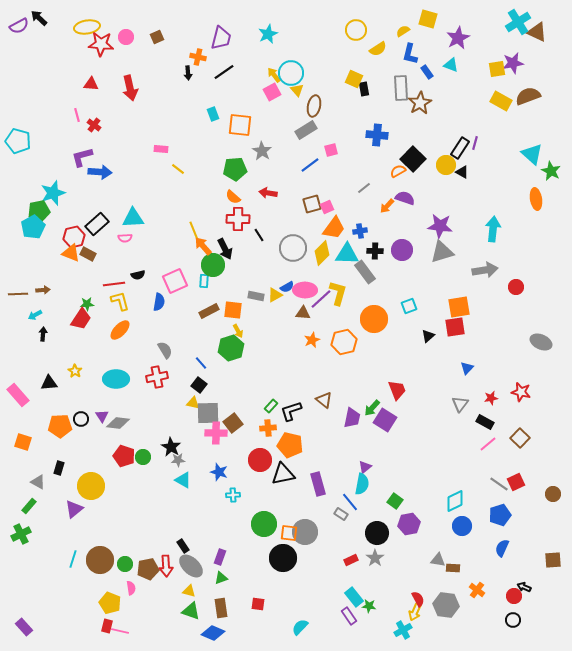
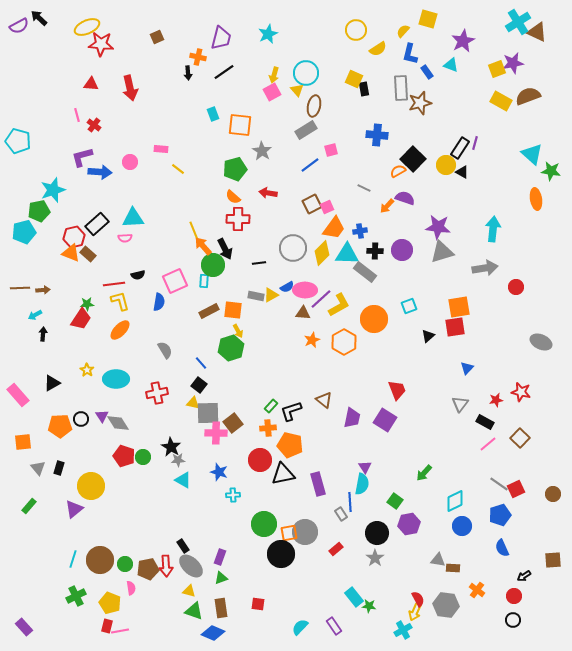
yellow ellipse at (87, 27): rotated 15 degrees counterclockwise
yellow semicircle at (403, 31): rotated 16 degrees counterclockwise
pink circle at (126, 37): moved 4 px right, 125 px down
purple star at (458, 38): moved 5 px right, 3 px down
yellow square at (497, 69): rotated 12 degrees counterclockwise
cyan circle at (291, 73): moved 15 px right
yellow arrow at (274, 75): rotated 126 degrees counterclockwise
brown star at (420, 103): rotated 15 degrees clockwise
green pentagon at (235, 169): rotated 10 degrees counterclockwise
green star at (551, 171): rotated 18 degrees counterclockwise
gray line at (364, 188): rotated 64 degrees clockwise
cyan star at (53, 193): moved 3 px up
brown square at (312, 204): rotated 12 degrees counterclockwise
purple star at (440, 226): moved 2 px left, 1 px down
cyan pentagon at (33, 227): moved 9 px left, 5 px down; rotated 15 degrees clockwise
black line at (259, 235): moved 28 px down; rotated 64 degrees counterclockwise
brown rectangle at (88, 254): rotated 14 degrees clockwise
gray arrow at (485, 270): moved 2 px up
gray rectangle at (365, 272): rotated 15 degrees counterclockwise
yellow L-shape at (338, 293): moved 1 px right, 12 px down; rotated 45 degrees clockwise
brown line at (18, 294): moved 2 px right, 6 px up
yellow triangle at (275, 295): moved 4 px left
orange hexagon at (344, 342): rotated 15 degrees counterclockwise
yellow star at (75, 371): moved 12 px right, 1 px up
red cross at (157, 377): moved 16 px down
black triangle at (49, 383): moved 3 px right; rotated 24 degrees counterclockwise
red star at (491, 398): moved 5 px right, 2 px down
green arrow at (372, 408): moved 52 px right, 65 px down
gray diamond at (118, 423): rotated 50 degrees clockwise
orange square at (23, 442): rotated 24 degrees counterclockwise
purple triangle at (365, 467): rotated 24 degrees counterclockwise
gray triangle at (38, 482): moved 14 px up; rotated 21 degrees clockwise
red square at (516, 482): moved 7 px down
blue line at (350, 502): rotated 36 degrees clockwise
gray rectangle at (341, 514): rotated 24 degrees clockwise
orange square at (289, 533): rotated 18 degrees counterclockwise
green cross at (21, 534): moved 55 px right, 62 px down
blue semicircle at (502, 548): rotated 48 degrees counterclockwise
black circle at (283, 558): moved 2 px left, 4 px up
red rectangle at (351, 560): moved 15 px left, 11 px up; rotated 16 degrees counterclockwise
black arrow at (524, 587): moved 11 px up; rotated 56 degrees counterclockwise
green triangle at (191, 611): moved 3 px right
purple rectangle at (349, 616): moved 15 px left, 10 px down
pink line at (120, 631): rotated 24 degrees counterclockwise
